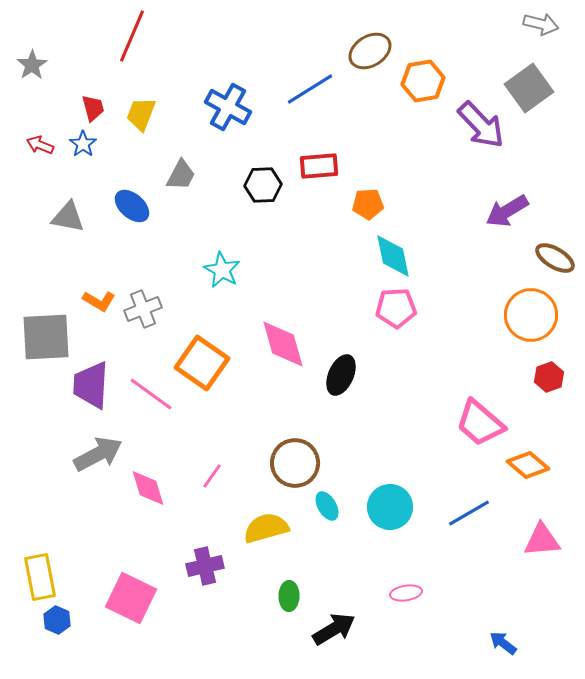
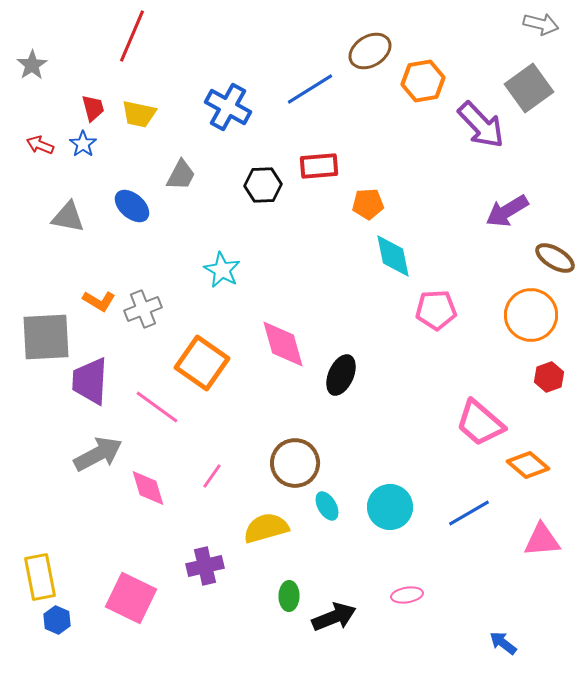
yellow trapezoid at (141, 114): moved 2 px left; rotated 99 degrees counterclockwise
pink pentagon at (396, 308): moved 40 px right, 2 px down
purple trapezoid at (91, 385): moved 1 px left, 4 px up
pink line at (151, 394): moved 6 px right, 13 px down
pink ellipse at (406, 593): moved 1 px right, 2 px down
black arrow at (334, 629): moved 12 px up; rotated 9 degrees clockwise
